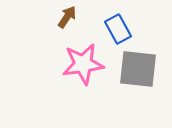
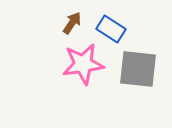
brown arrow: moved 5 px right, 6 px down
blue rectangle: moved 7 px left; rotated 28 degrees counterclockwise
